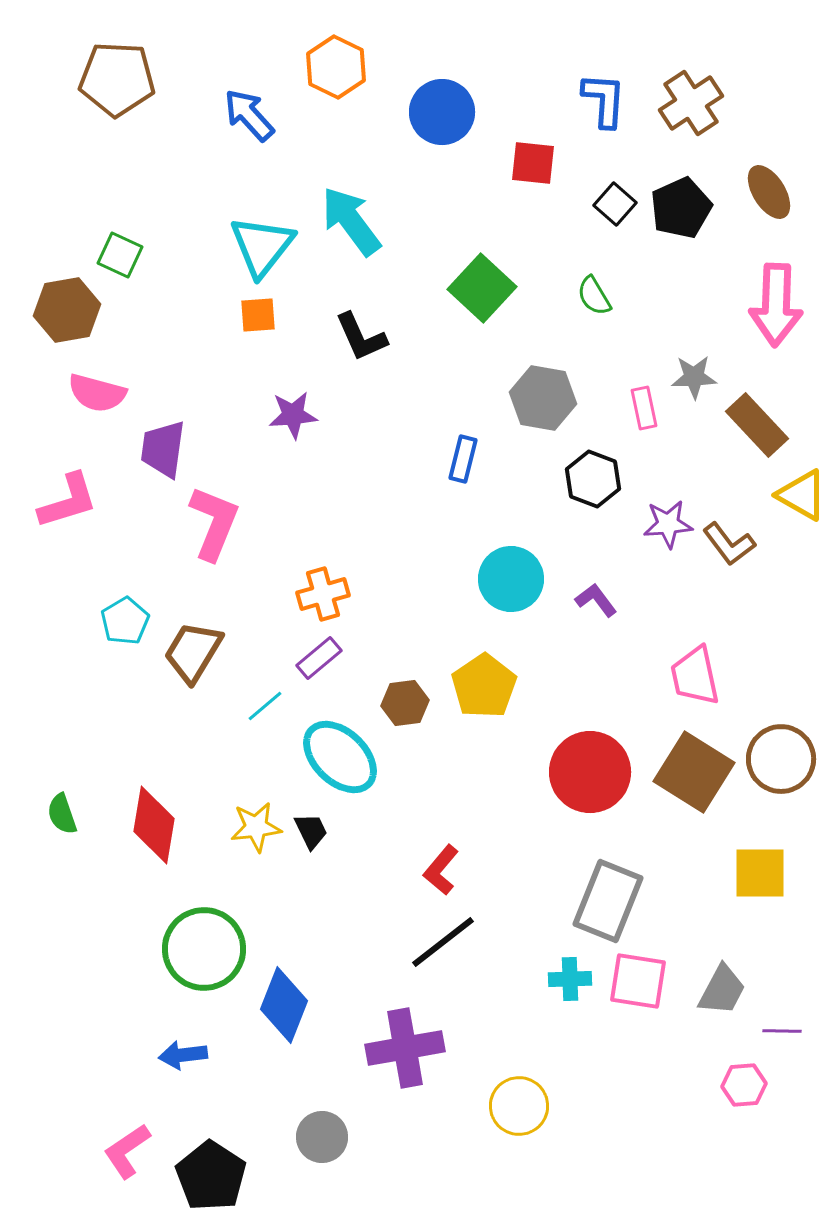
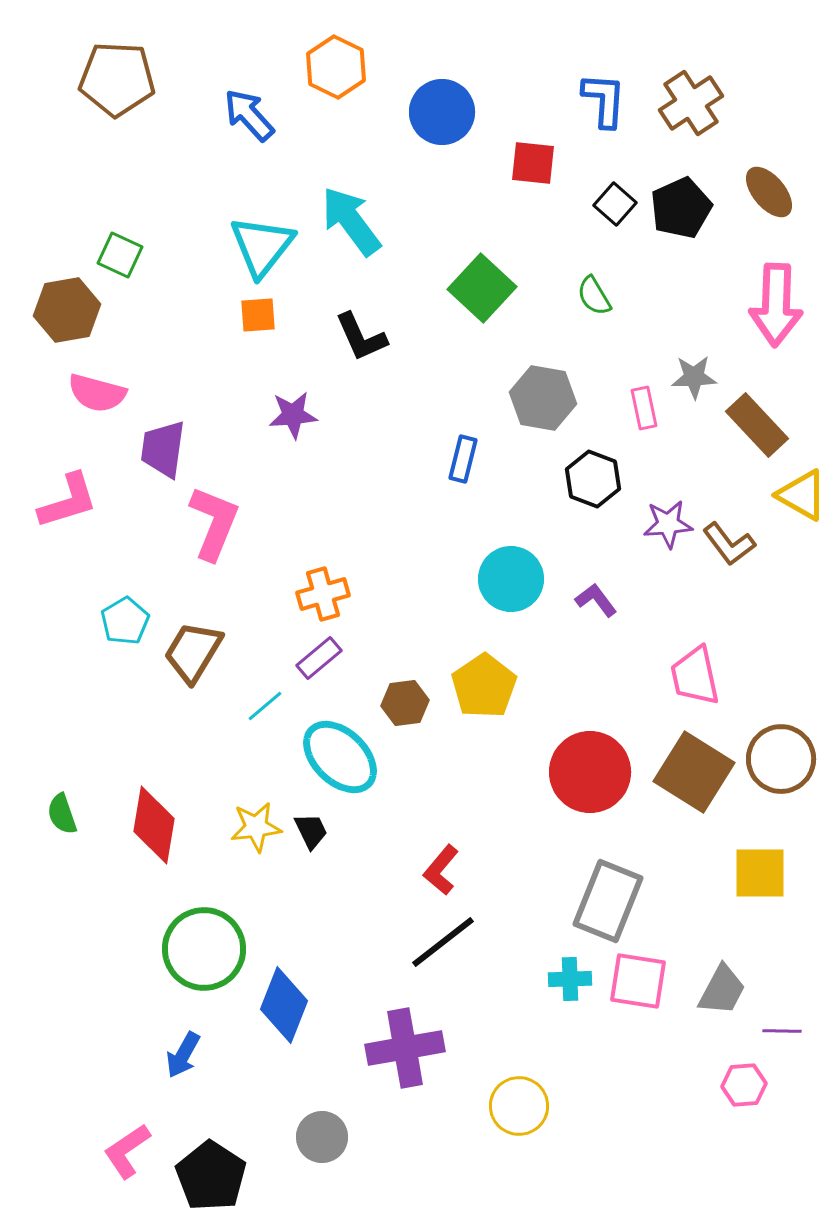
brown ellipse at (769, 192): rotated 8 degrees counterclockwise
blue arrow at (183, 1055): rotated 54 degrees counterclockwise
